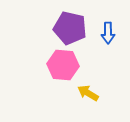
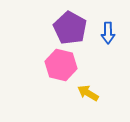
purple pentagon: rotated 16 degrees clockwise
pink hexagon: moved 2 px left; rotated 8 degrees clockwise
